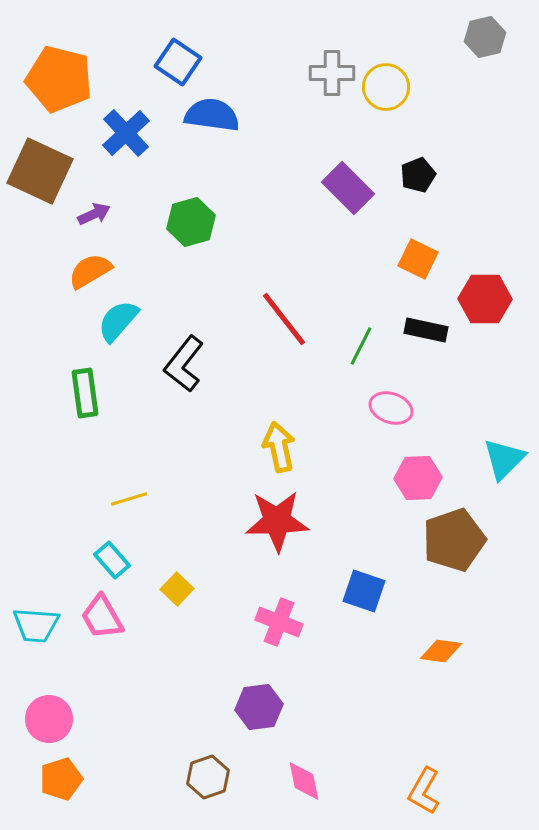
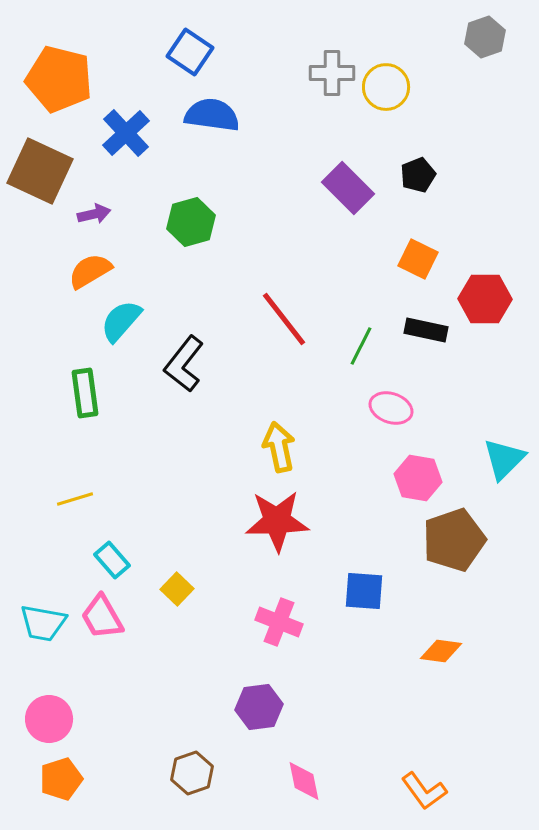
gray hexagon at (485, 37): rotated 6 degrees counterclockwise
blue square at (178, 62): moved 12 px right, 10 px up
purple arrow at (94, 214): rotated 12 degrees clockwise
cyan semicircle at (118, 321): moved 3 px right
pink hexagon at (418, 478): rotated 12 degrees clockwise
yellow line at (129, 499): moved 54 px left
blue square at (364, 591): rotated 15 degrees counterclockwise
cyan trapezoid at (36, 625): moved 7 px right, 2 px up; rotated 6 degrees clockwise
brown hexagon at (208, 777): moved 16 px left, 4 px up
orange L-shape at (424, 791): rotated 66 degrees counterclockwise
